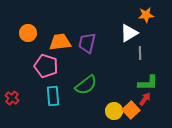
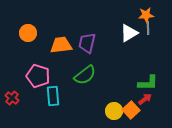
orange trapezoid: moved 1 px right, 3 px down
gray line: moved 8 px right, 25 px up
pink pentagon: moved 8 px left, 10 px down
green semicircle: moved 1 px left, 10 px up
red arrow: rotated 16 degrees clockwise
